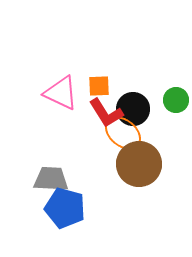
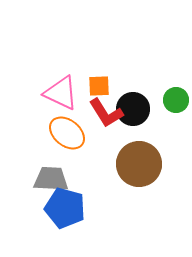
orange ellipse: moved 56 px left
